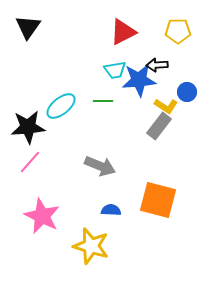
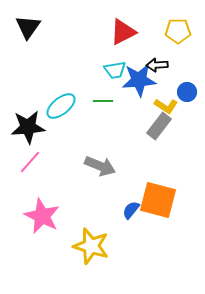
blue semicircle: moved 20 px right; rotated 54 degrees counterclockwise
